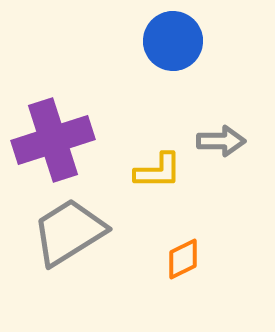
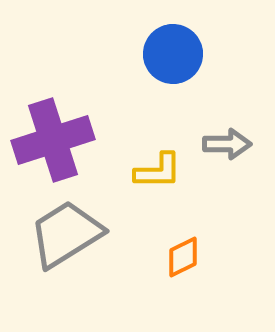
blue circle: moved 13 px down
gray arrow: moved 6 px right, 3 px down
gray trapezoid: moved 3 px left, 2 px down
orange diamond: moved 2 px up
